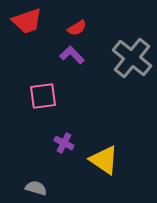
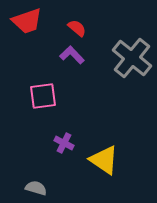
red semicircle: rotated 108 degrees counterclockwise
